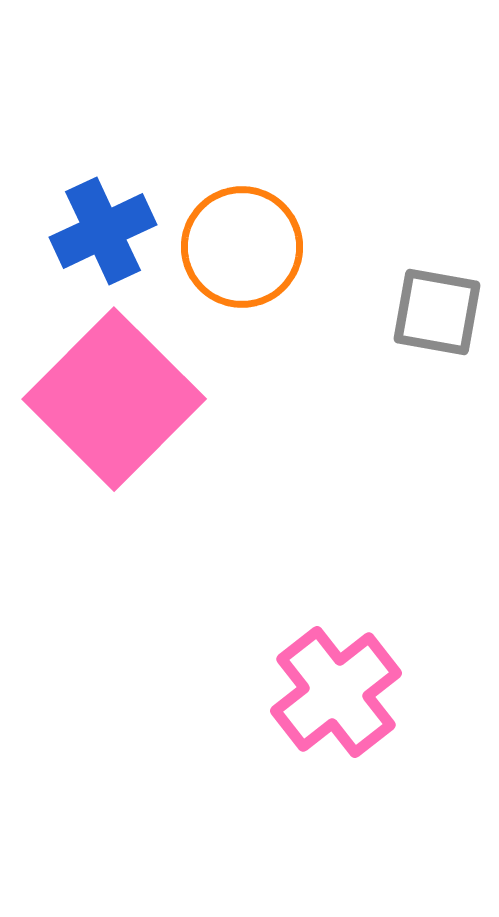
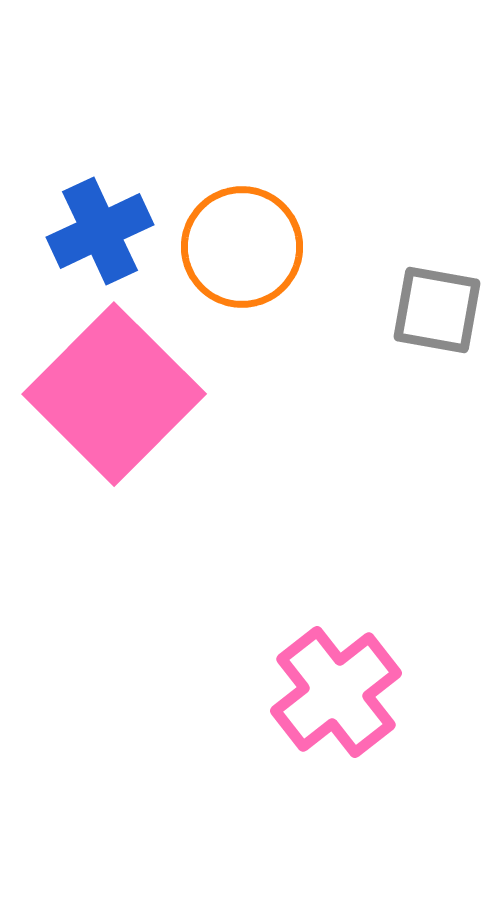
blue cross: moved 3 px left
gray square: moved 2 px up
pink square: moved 5 px up
